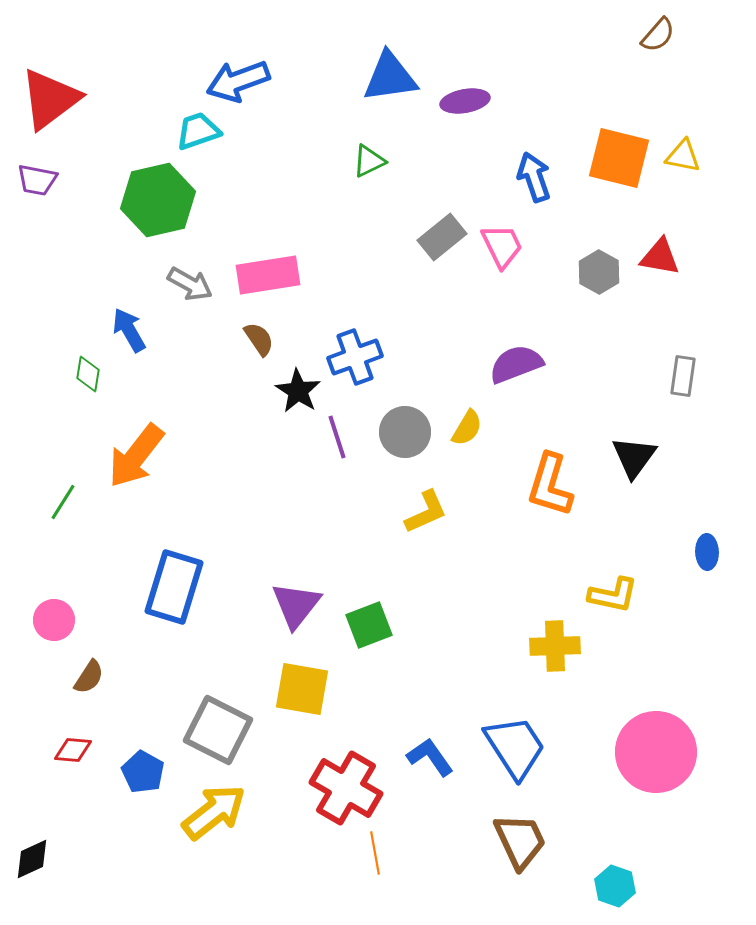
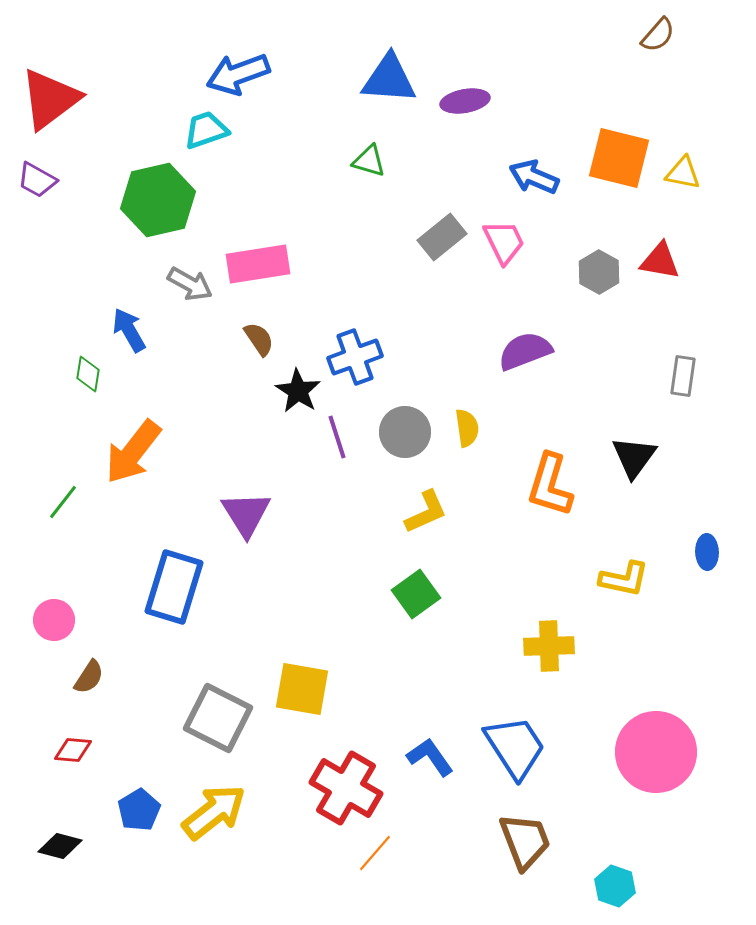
blue triangle at (390, 77): moved 1 px left, 2 px down; rotated 12 degrees clockwise
blue arrow at (238, 81): moved 7 px up
cyan trapezoid at (198, 131): moved 8 px right, 1 px up
yellow triangle at (683, 156): moved 17 px down
green triangle at (369, 161): rotated 42 degrees clockwise
blue arrow at (534, 177): rotated 48 degrees counterclockwise
purple trapezoid at (37, 180): rotated 18 degrees clockwise
pink trapezoid at (502, 246): moved 2 px right, 4 px up
red triangle at (660, 257): moved 4 px down
pink rectangle at (268, 275): moved 10 px left, 11 px up
purple semicircle at (516, 364): moved 9 px right, 13 px up
yellow semicircle at (467, 428): rotated 39 degrees counterclockwise
orange arrow at (136, 456): moved 3 px left, 4 px up
green line at (63, 502): rotated 6 degrees clockwise
yellow L-shape at (613, 595): moved 11 px right, 16 px up
purple triangle at (296, 605): moved 50 px left, 91 px up; rotated 10 degrees counterclockwise
green square at (369, 625): moved 47 px right, 31 px up; rotated 15 degrees counterclockwise
yellow cross at (555, 646): moved 6 px left
gray square at (218, 730): moved 12 px up
blue pentagon at (143, 772): moved 4 px left, 38 px down; rotated 12 degrees clockwise
brown trapezoid at (520, 841): moved 5 px right; rotated 4 degrees clockwise
orange line at (375, 853): rotated 51 degrees clockwise
black diamond at (32, 859): moved 28 px right, 13 px up; rotated 39 degrees clockwise
